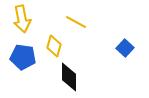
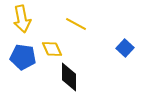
yellow line: moved 2 px down
yellow diamond: moved 2 px left, 3 px down; rotated 40 degrees counterclockwise
